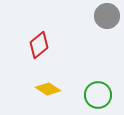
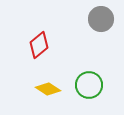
gray circle: moved 6 px left, 3 px down
green circle: moved 9 px left, 10 px up
